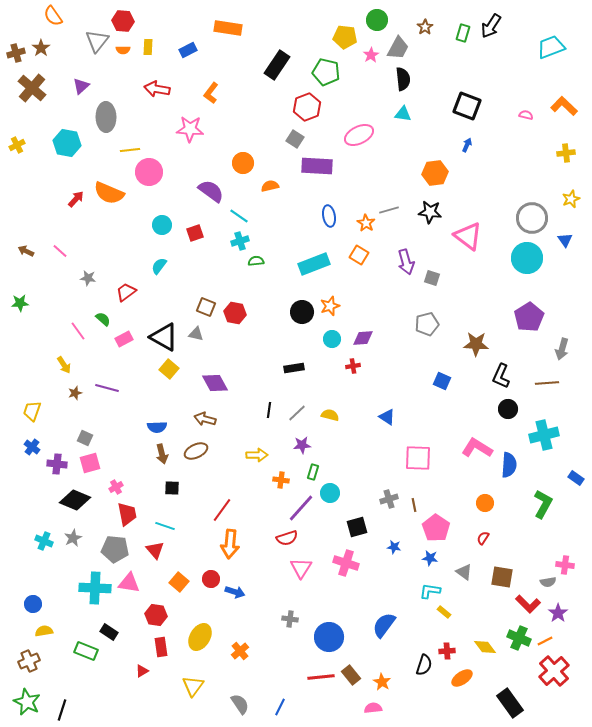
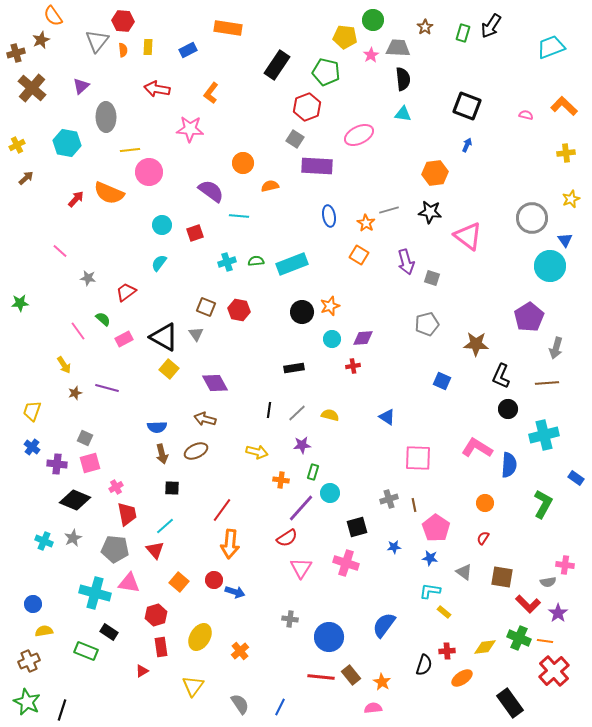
green circle at (377, 20): moved 4 px left
brown star at (41, 48): moved 8 px up; rotated 12 degrees clockwise
gray trapezoid at (398, 48): rotated 115 degrees counterclockwise
orange semicircle at (123, 50): rotated 96 degrees counterclockwise
cyan line at (239, 216): rotated 30 degrees counterclockwise
cyan cross at (240, 241): moved 13 px left, 21 px down
brown arrow at (26, 251): moved 73 px up; rotated 112 degrees clockwise
cyan circle at (527, 258): moved 23 px right, 8 px down
cyan rectangle at (314, 264): moved 22 px left
cyan semicircle at (159, 266): moved 3 px up
red hexagon at (235, 313): moved 4 px right, 3 px up
gray triangle at (196, 334): rotated 42 degrees clockwise
gray arrow at (562, 349): moved 6 px left, 1 px up
yellow arrow at (257, 455): moved 3 px up; rotated 15 degrees clockwise
cyan line at (165, 526): rotated 60 degrees counterclockwise
red semicircle at (287, 538): rotated 15 degrees counterclockwise
blue star at (394, 547): rotated 16 degrees counterclockwise
red circle at (211, 579): moved 3 px right, 1 px down
cyan cross at (95, 588): moved 5 px down; rotated 12 degrees clockwise
red hexagon at (156, 615): rotated 25 degrees counterclockwise
orange line at (545, 641): rotated 35 degrees clockwise
yellow diamond at (485, 647): rotated 60 degrees counterclockwise
red line at (321, 677): rotated 12 degrees clockwise
